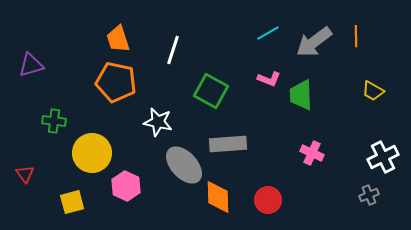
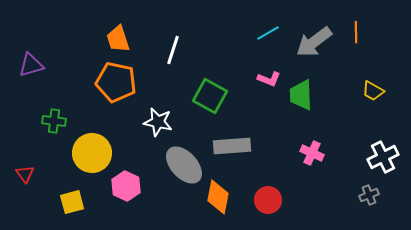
orange line: moved 4 px up
green square: moved 1 px left, 5 px down
gray rectangle: moved 4 px right, 2 px down
orange diamond: rotated 12 degrees clockwise
